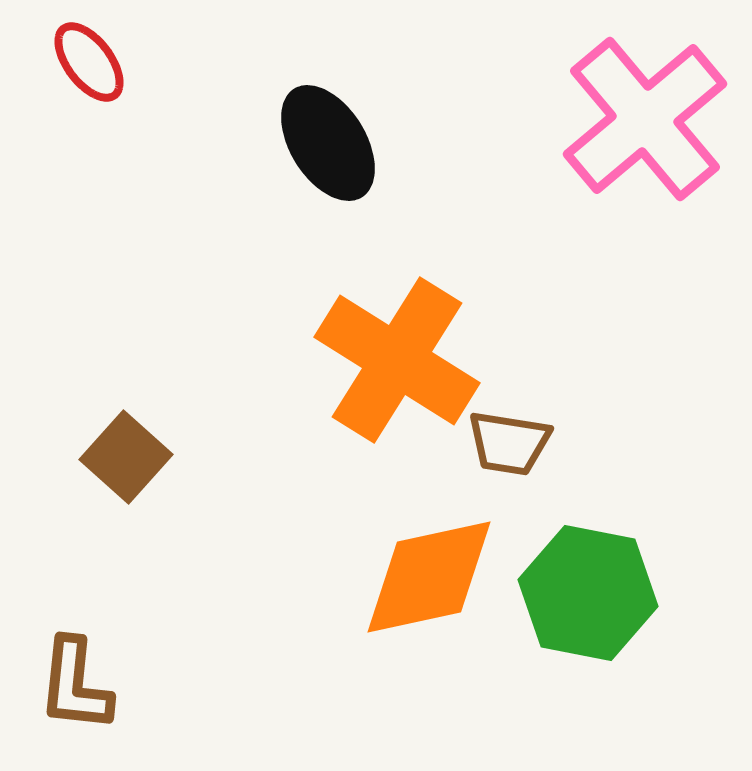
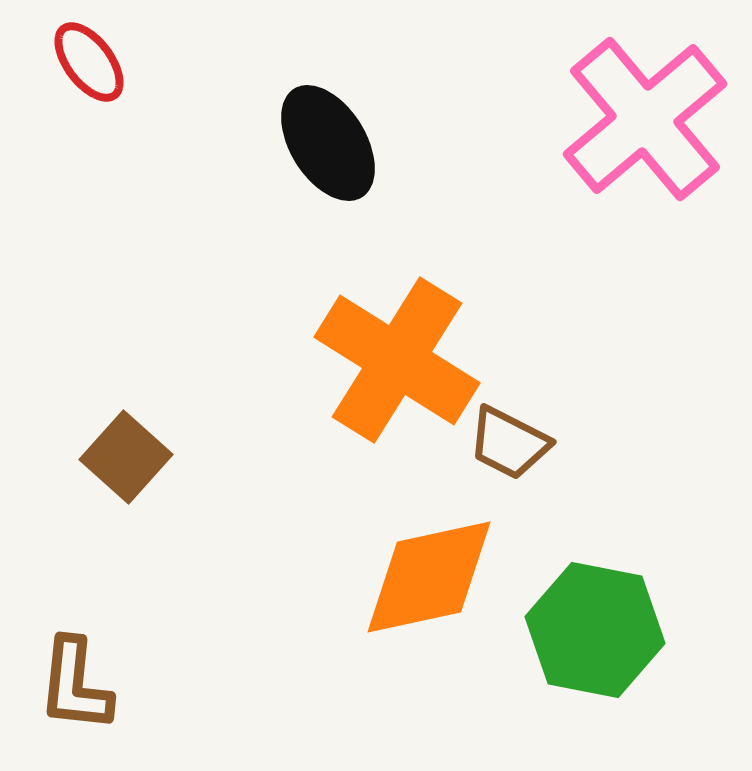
brown trapezoid: rotated 18 degrees clockwise
green hexagon: moved 7 px right, 37 px down
